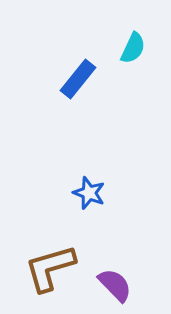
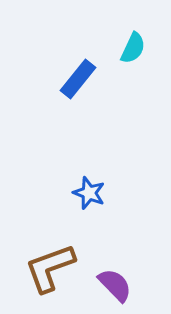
brown L-shape: rotated 4 degrees counterclockwise
